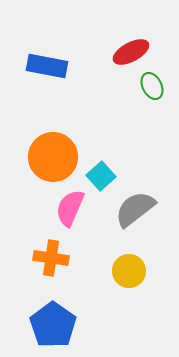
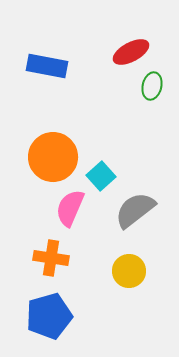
green ellipse: rotated 40 degrees clockwise
gray semicircle: moved 1 px down
blue pentagon: moved 4 px left, 9 px up; rotated 21 degrees clockwise
